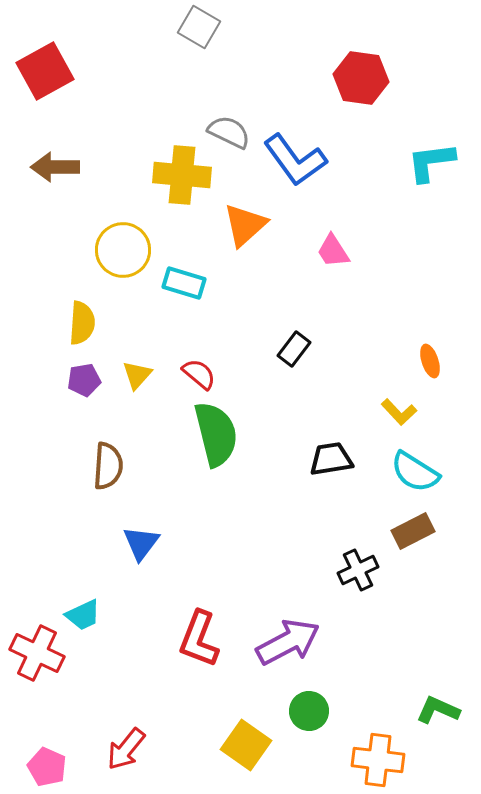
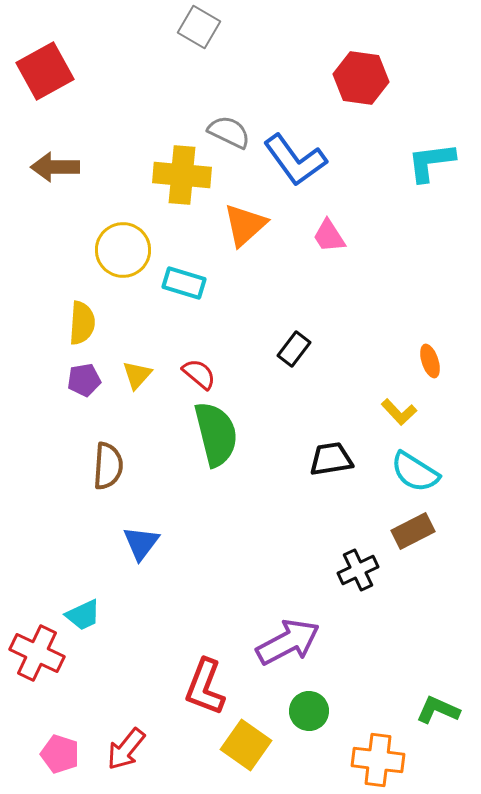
pink trapezoid: moved 4 px left, 15 px up
red L-shape: moved 6 px right, 48 px down
pink pentagon: moved 13 px right, 13 px up; rotated 6 degrees counterclockwise
